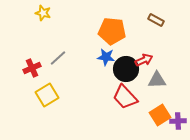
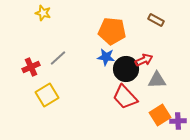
red cross: moved 1 px left, 1 px up
